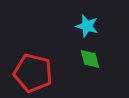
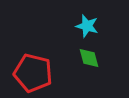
green diamond: moved 1 px left, 1 px up
